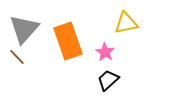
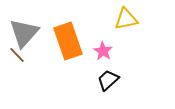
yellow triangle: moved 4 px up
gray triangle: moved 4 px down
pink star: moved 2 px left, 1 px up
brown line: moved 2 px up
